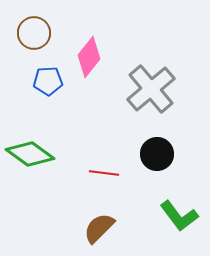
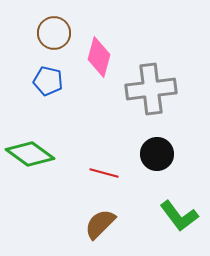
brown circle: moved 20 px right
pink diamond: moved 10 px right; rotated 24 degrees counterclockwise
blue pentagon: rotated 16 degrees clockwise
gray cross: rotated 33 degrees clockwise
red line: rotated 8 degrees clockwise
brown semicircle: moved 1 px right, 4 px up
